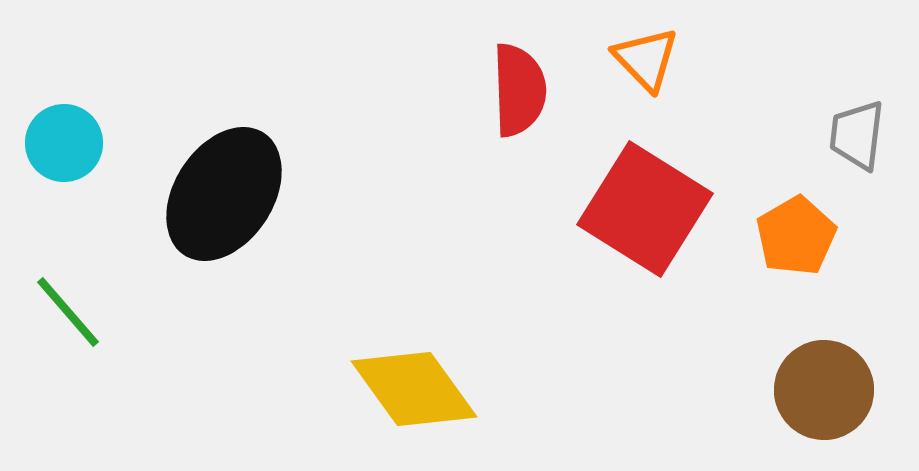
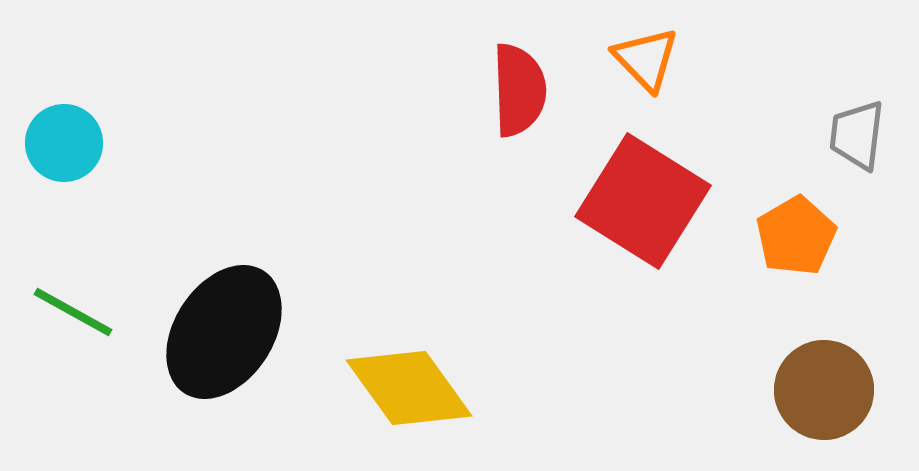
black ellipse: moved 138 px down
red square: moved 2 px left, 8 px up
green line: moved 5 px right; rotated 20 degrees counterclockwise
yellow diamond: moved 5 px left, 1 px up
